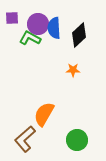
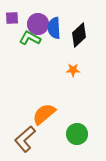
orange semicircle: rotated 20 degrees clockwise
green circle: moved 6 px up
